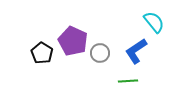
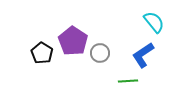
purple pentagon: rotated 8 degrees clockwise
blue L-shape: moved 7 px right, 4 px down
